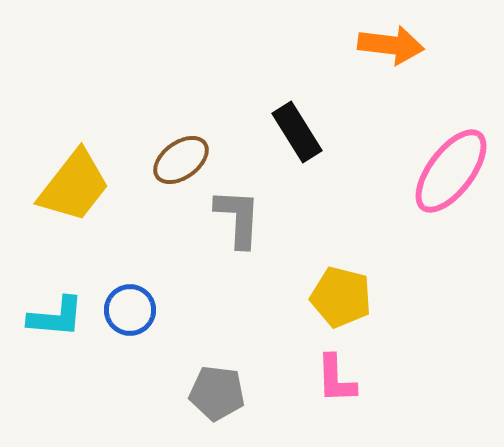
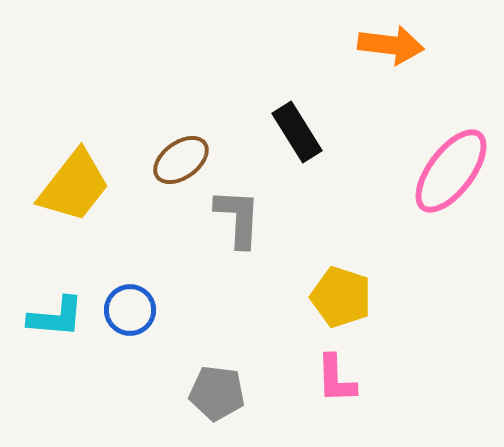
yellow pentagon: rotated 4 degrees clockwise
